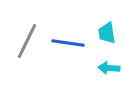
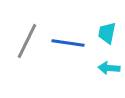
cyan trapezoid: rotated 20 degrees clockwise
